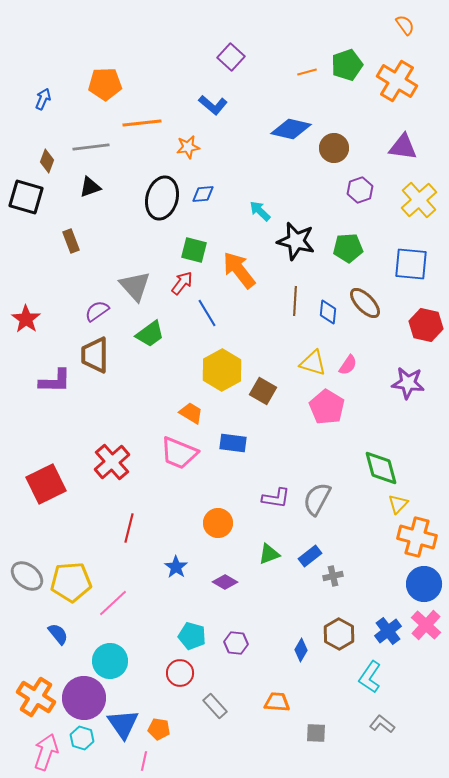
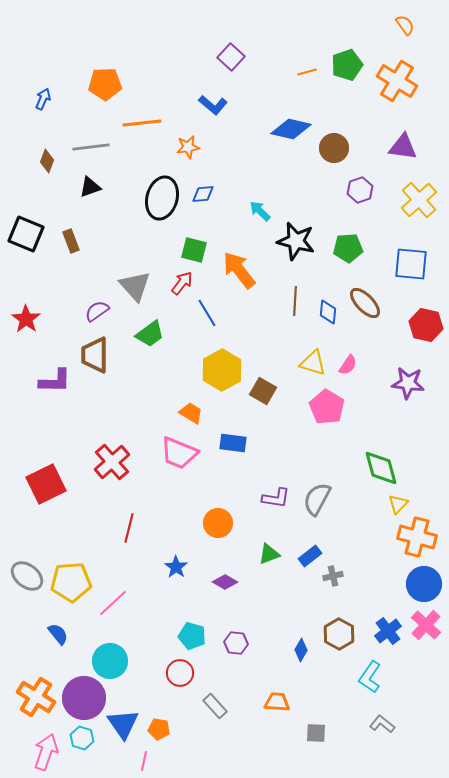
black square at (26, 197): moved 37 px down; rotated 6 degrees clockwise
